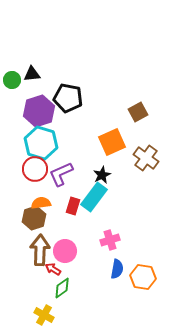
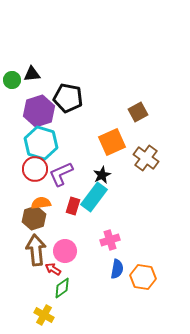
brown arrow: moved 4 px left; rotated 8 degrees counterclockwise
